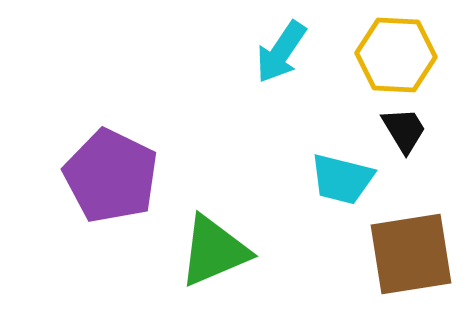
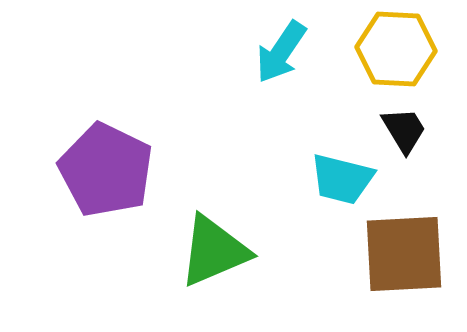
yellow hexagon: moved 6 px up
purple pentagon: moved 5 px left, 6 px up
brown square: moved 7 px left; rotated 6 degrees clockwise
